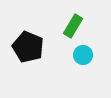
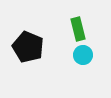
green rectangle: moved 5 px right, 3 px down; rotated 45 degrees counterclockwise
